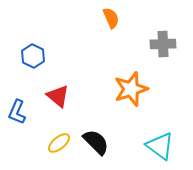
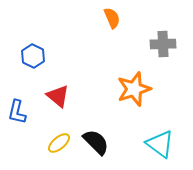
orange semicircle: moved 1 px right
orange star: moved 3 px right
blue L-shape: rotated 10 degrees counterclockwise
cyan triangle: moved 2 px up
